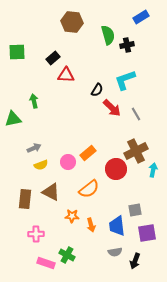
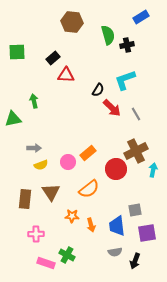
black semicircle: moved 1 px right
gray arrow: rotated 24 degrees clockwise
brown triangle: rotated 30 degrees clockwise
